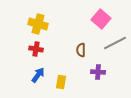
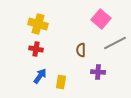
blue arrow: moved 2 px right, 1 px down
